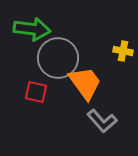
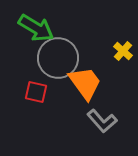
green arrow: moved 4 px right, 1 px up; rotated 24 degrees clockwise
yellow cross: rotated 30 degrees clockwise
